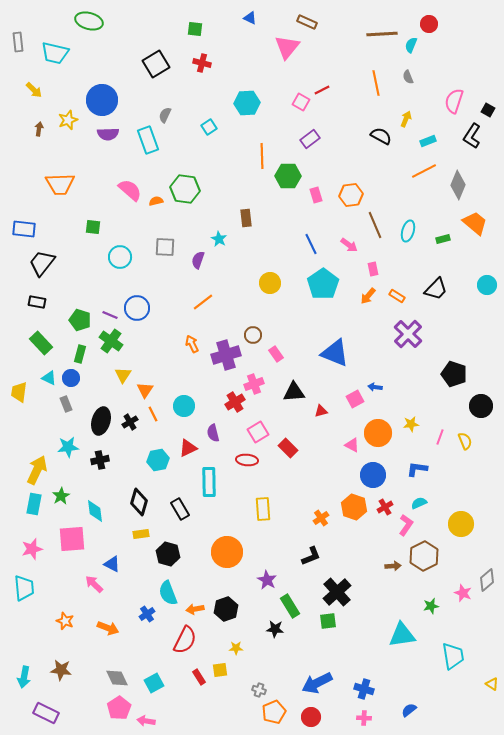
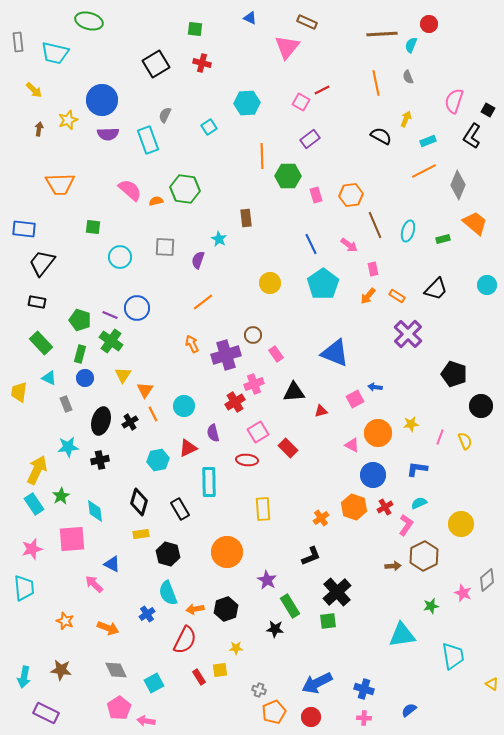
blue circle at (71, 378): moved 14 px right
cyan rectangle at (34, 504): rotated 45 degrees counterclockwise
gray diamond at (117, 678): moved 1 px left, 8 px up
